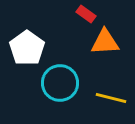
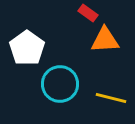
red rectangle: moved 2 px right, 1 px up
orange triangle: moved 2 px up
cyan circle: moved 1 px down
